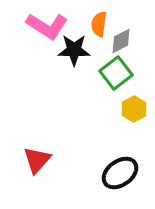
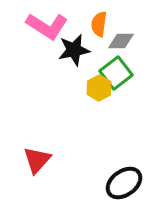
gray diamond: rotated 28 degrees clockwise
black star: rotated 12 degrees counterclockwise
yellow hexagon: moved 35 px left, 21 px up
black ellipse: moved 4 px right, 10 px down
